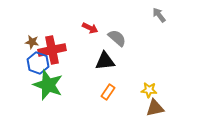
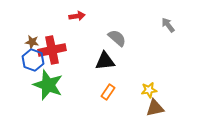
gray arrow: moved 9 px right, 10 px down
red arrow: moved 13 px left, 12 px up; rotated 35 degrees counterclockwise
blue hexagon: moved 5 px left, 3 px up
yellow star: rotated 14 degrees counterclockwise
